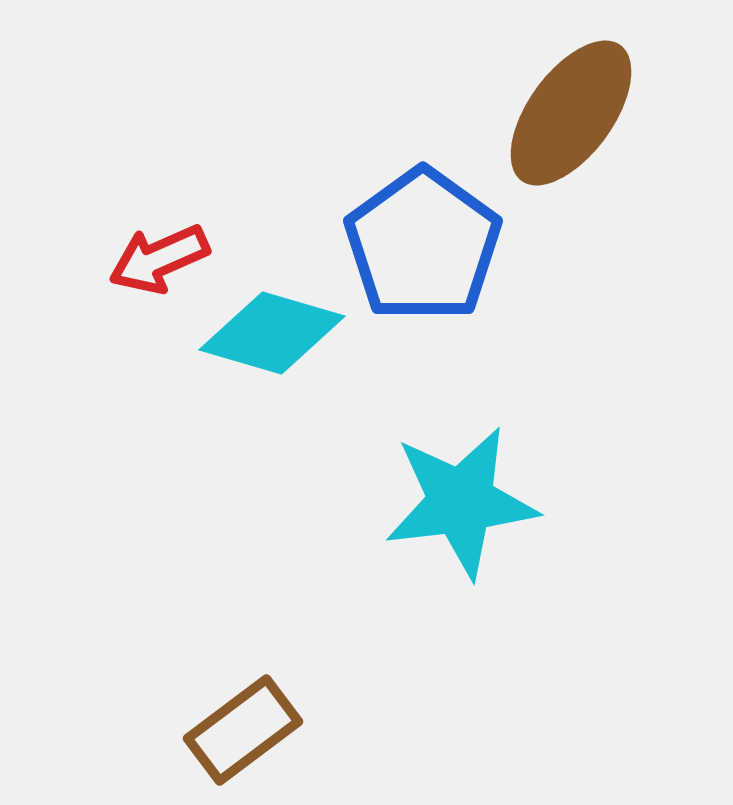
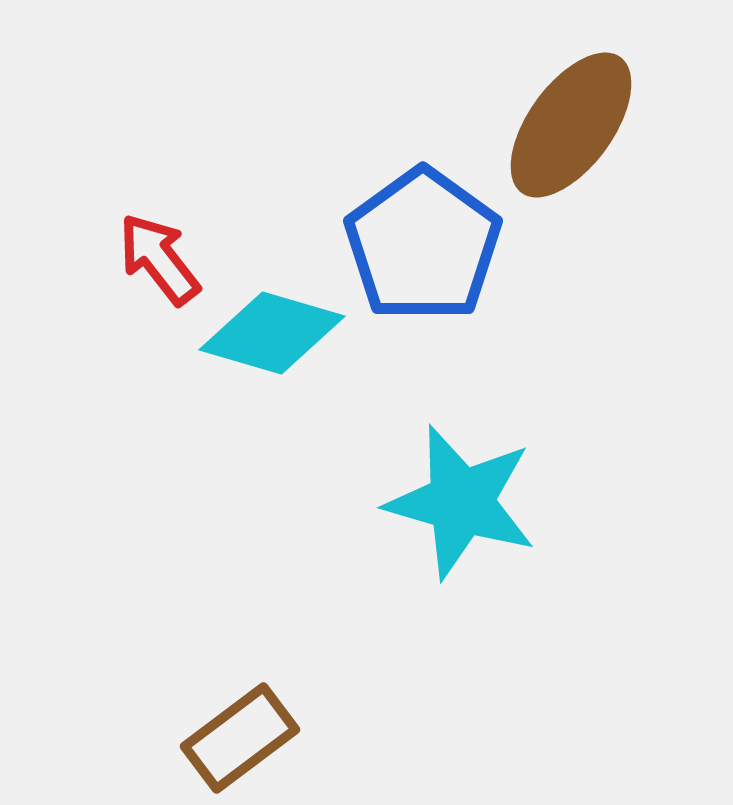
brown ellipse: moved 12 px down
red arrow: rotated 76 degrees clockwise
cyan star: rotated 23 degrees clockwise
brown rectangle: moved 3 px left, 8 px down
